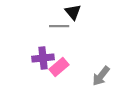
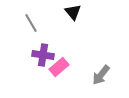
gray line: moved 28 px left, 3 px up; rotated 60 degrees clockwise
purple cross: moved 3 px up; rotated 15 degrees clockwise
gray arrow: moved 1 px up
